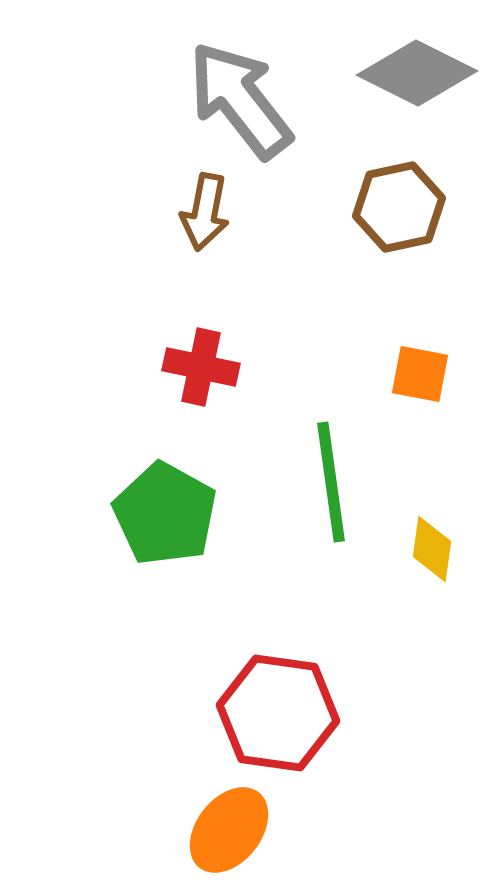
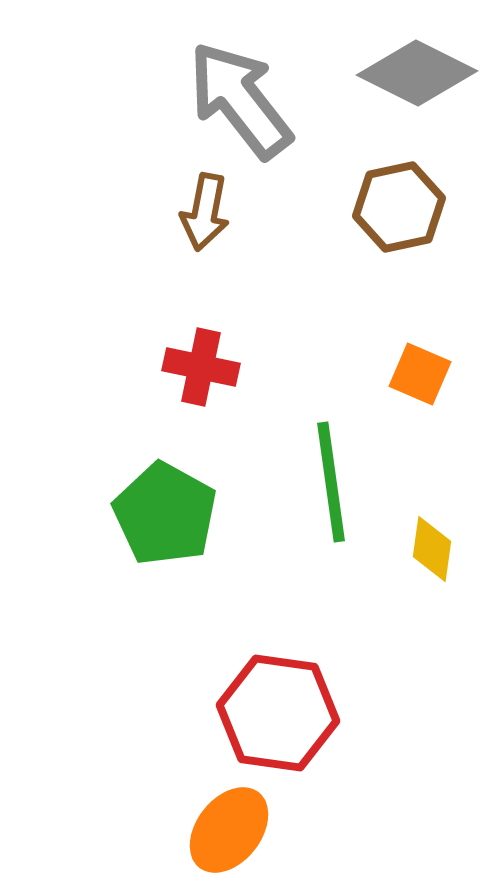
orange square: rotated 12 degrees clockwise
